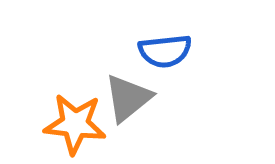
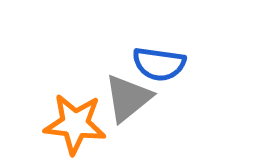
blue semicircle: moved 6 px left, 13 px down; rotated 14 degrees clockwise
